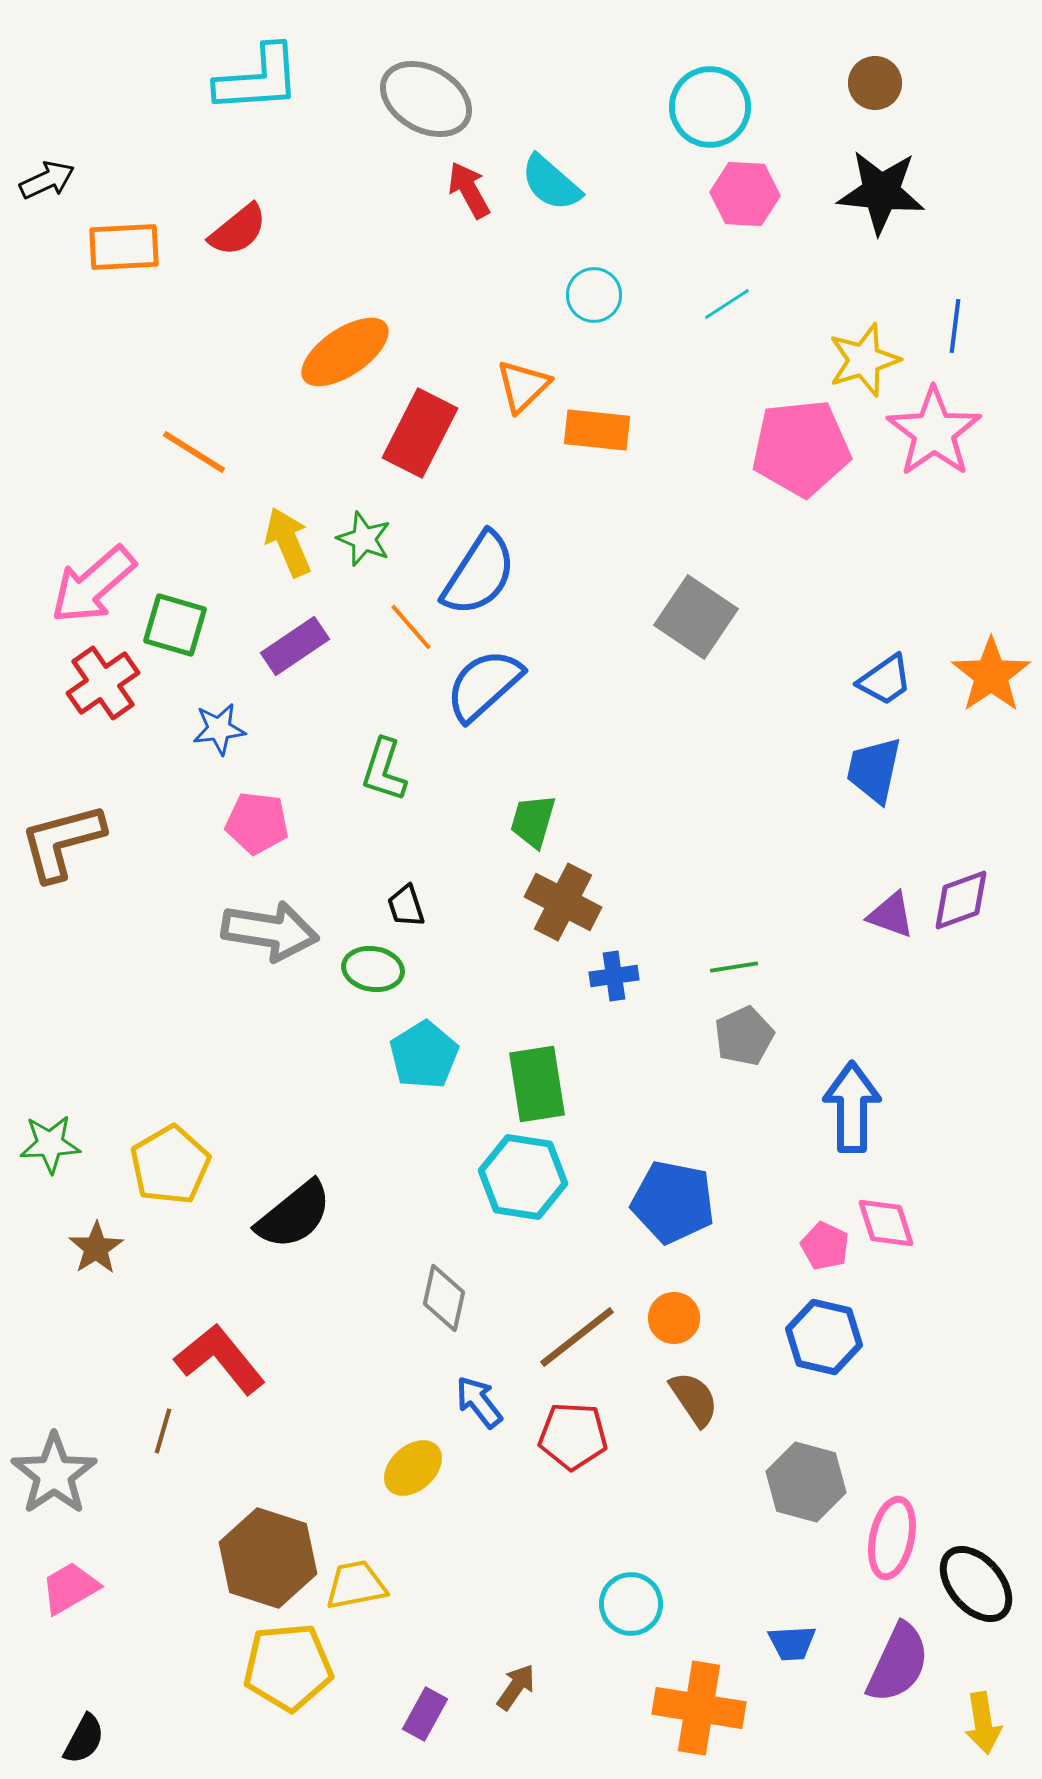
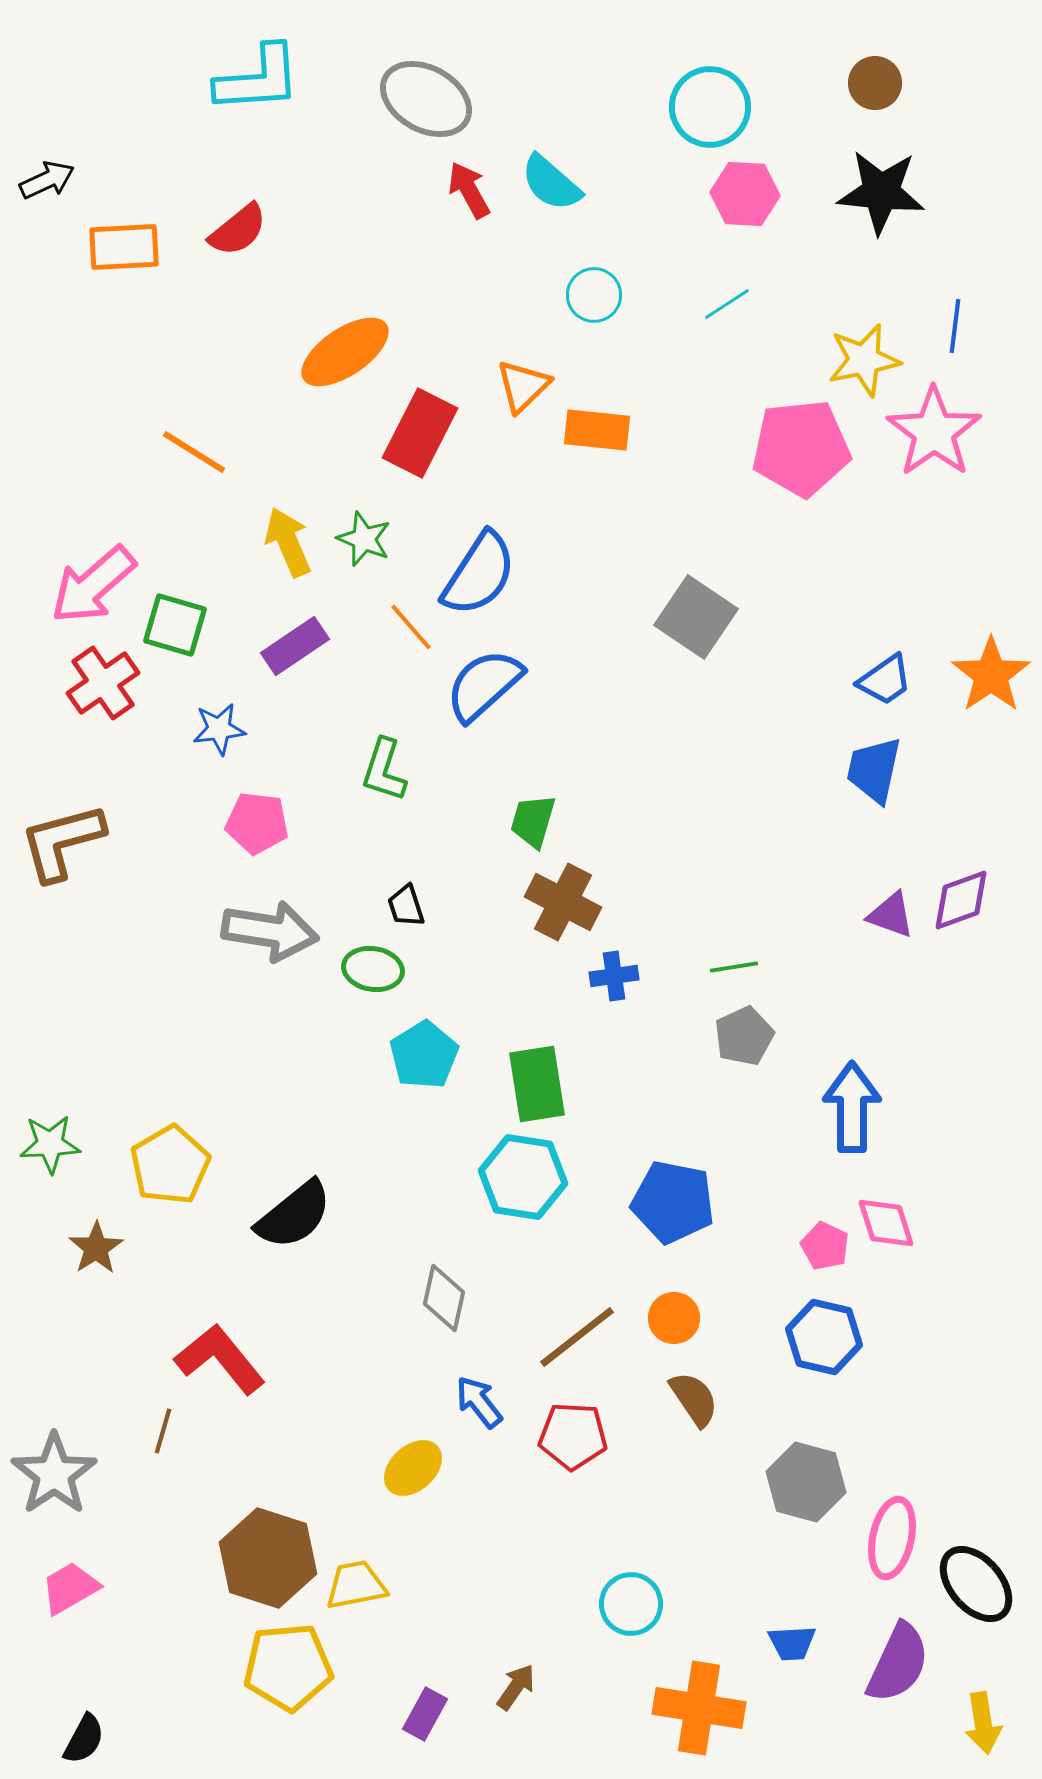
yellow star at (864, 360): rotated 6 degrees clockwise
